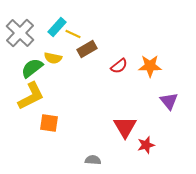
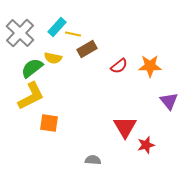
yellow line: rotated 14 degrees counterclockwise
